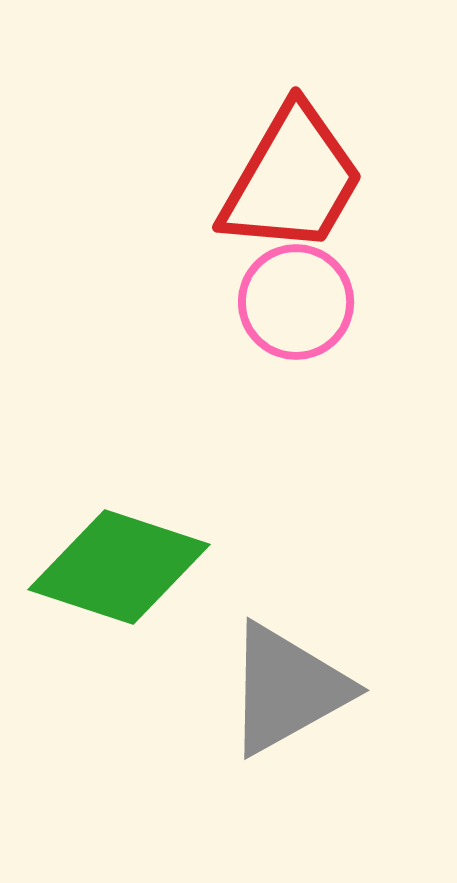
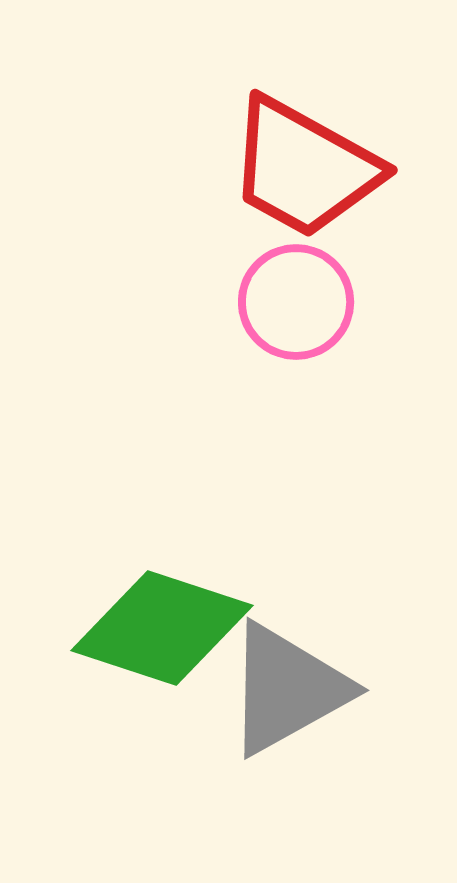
red trapezoid: moved 12 px right, 12 px up; rotated 89 degrees clockwise
green diamond: moved 43 px right, 61 px down
